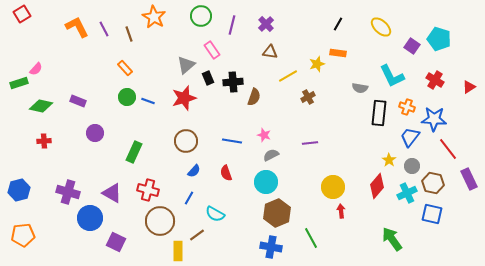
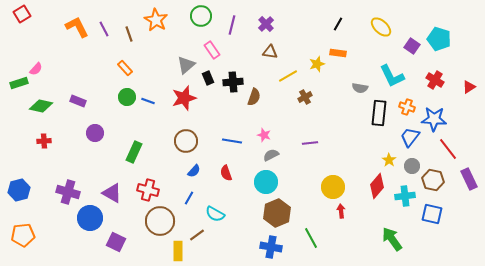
orange star at (154, 17): moved 2 px right, 3 px down
brown cross at (308, 97): moved 3 px left
brown hexagon at (433, 183): moved 3 px up
cyan cross at (407, 193): moved 2 px left, 3 px down; rotated 18 degrees clockwise
